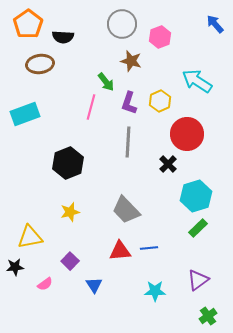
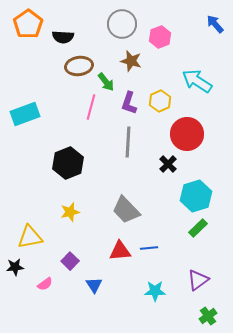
brown ellipse: moved 39 px right, 2 px down
